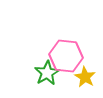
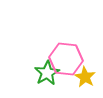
pink hexagon: moved 3 px down
